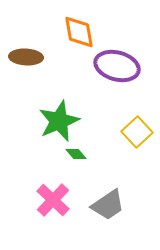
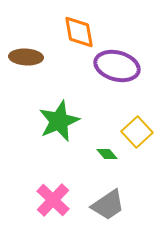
green diamond: moved 31 px right
